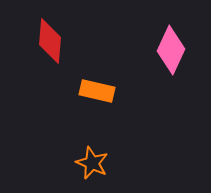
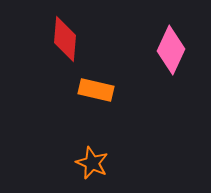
red diamond: moved 15 px right, 2 px up
orange rectangle: moved 1 px left, 1 px up
